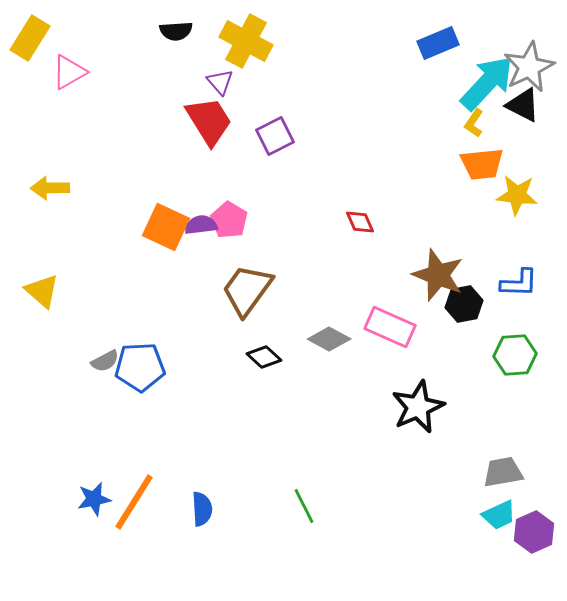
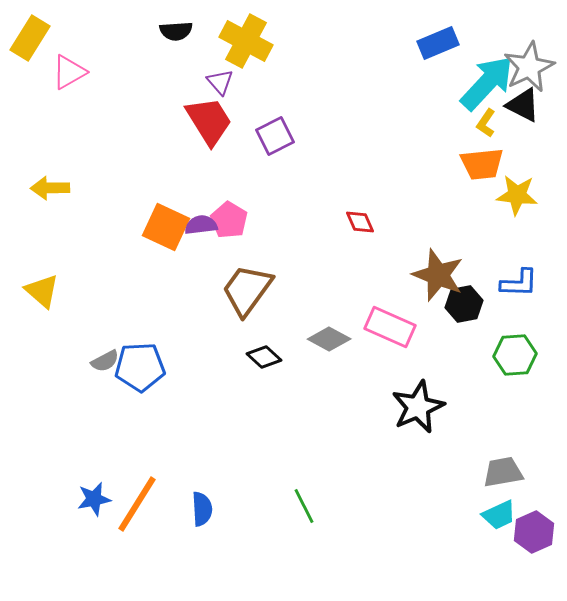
yellow L-shape: moved 12 px right
orange line: moved 3 px right, 2 px down
